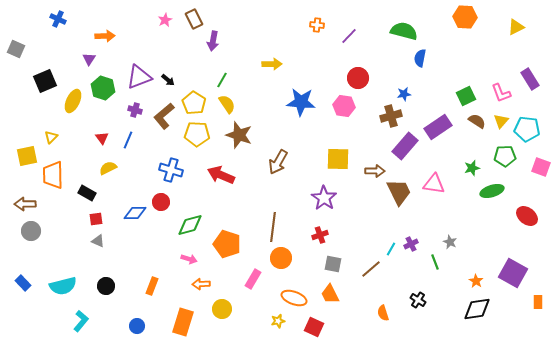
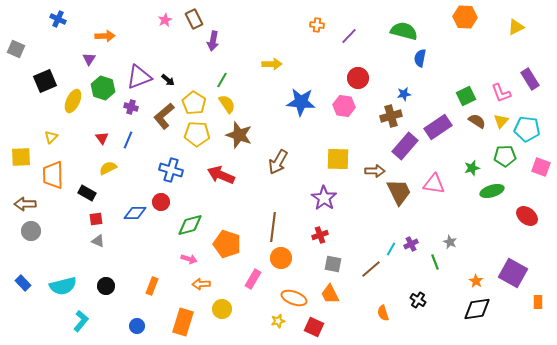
purple cross at (135, 110): moved 4 px left, 3 px up
yellow square at (27, 156): moved 6 px left, 1 px down; rotated 10 degrees clockwise
